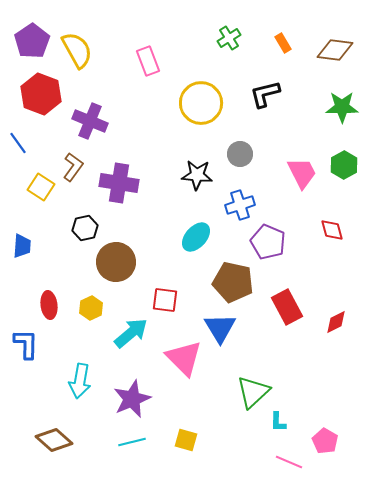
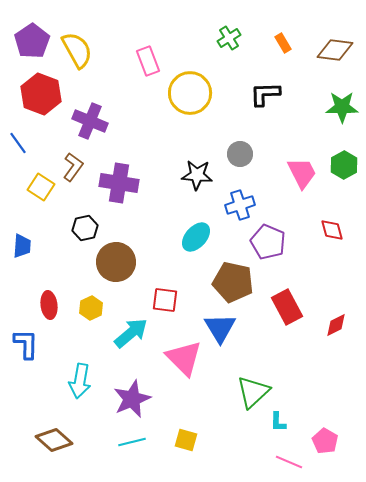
black L-shape at (265, 94): rotated 12 degrees clockwise
yellow circle at (201, 103): moved 11 px left, 10 px up
red diamond at (336, 322): moved 3 px down
